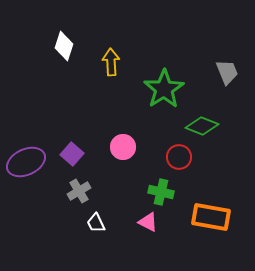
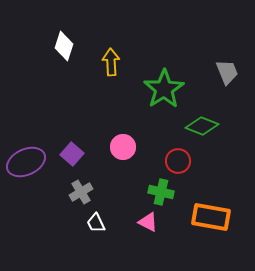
red circle: moved 1 px left, 4 px down
gray cross: moved 2 px right, 1 px down
